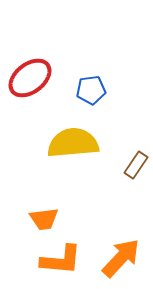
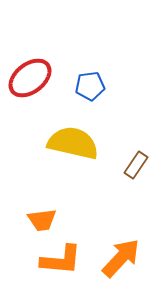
blue pentagon: moved 1 px left, 4 px up
yellow semicircle: rotated 18 degrees clockwise
orange trapezoid: moved 2 px left, 1 px down
